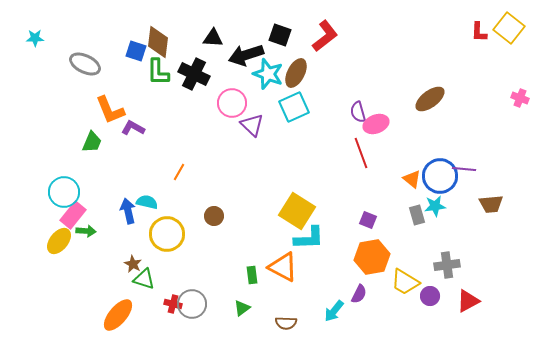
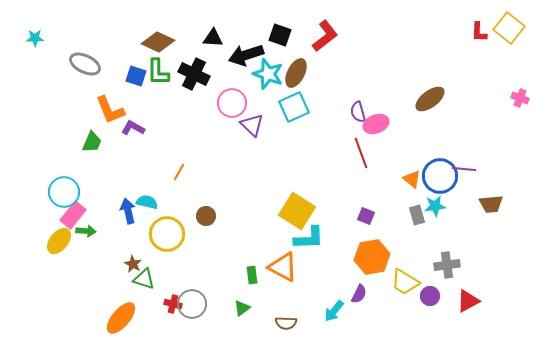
brown diamond at (158, 42): rotated 72 degrees counterclockwise
blue square at (136, 51): moved 25 px down
brown circle at (214, 216): moved 8 px left
purple square at (368, 220): moved 2 px left, 4 px up
orange ellipse at (118, 315): moved 3 px right, 3 px down
